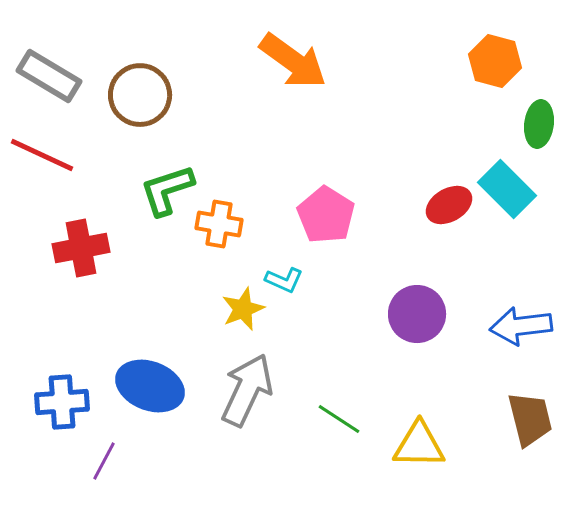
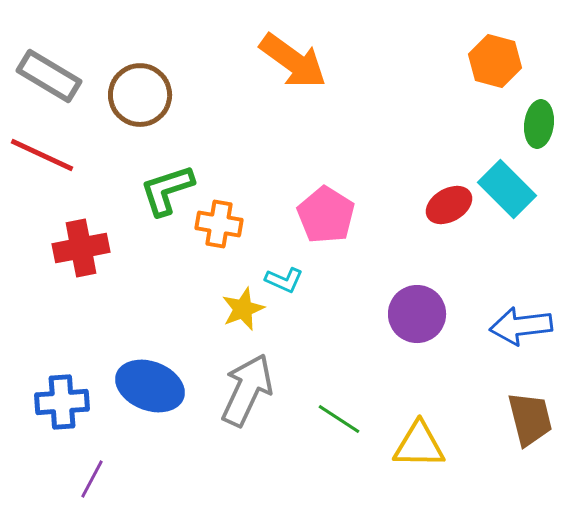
purple line: moved 12 px left, 18 px down
